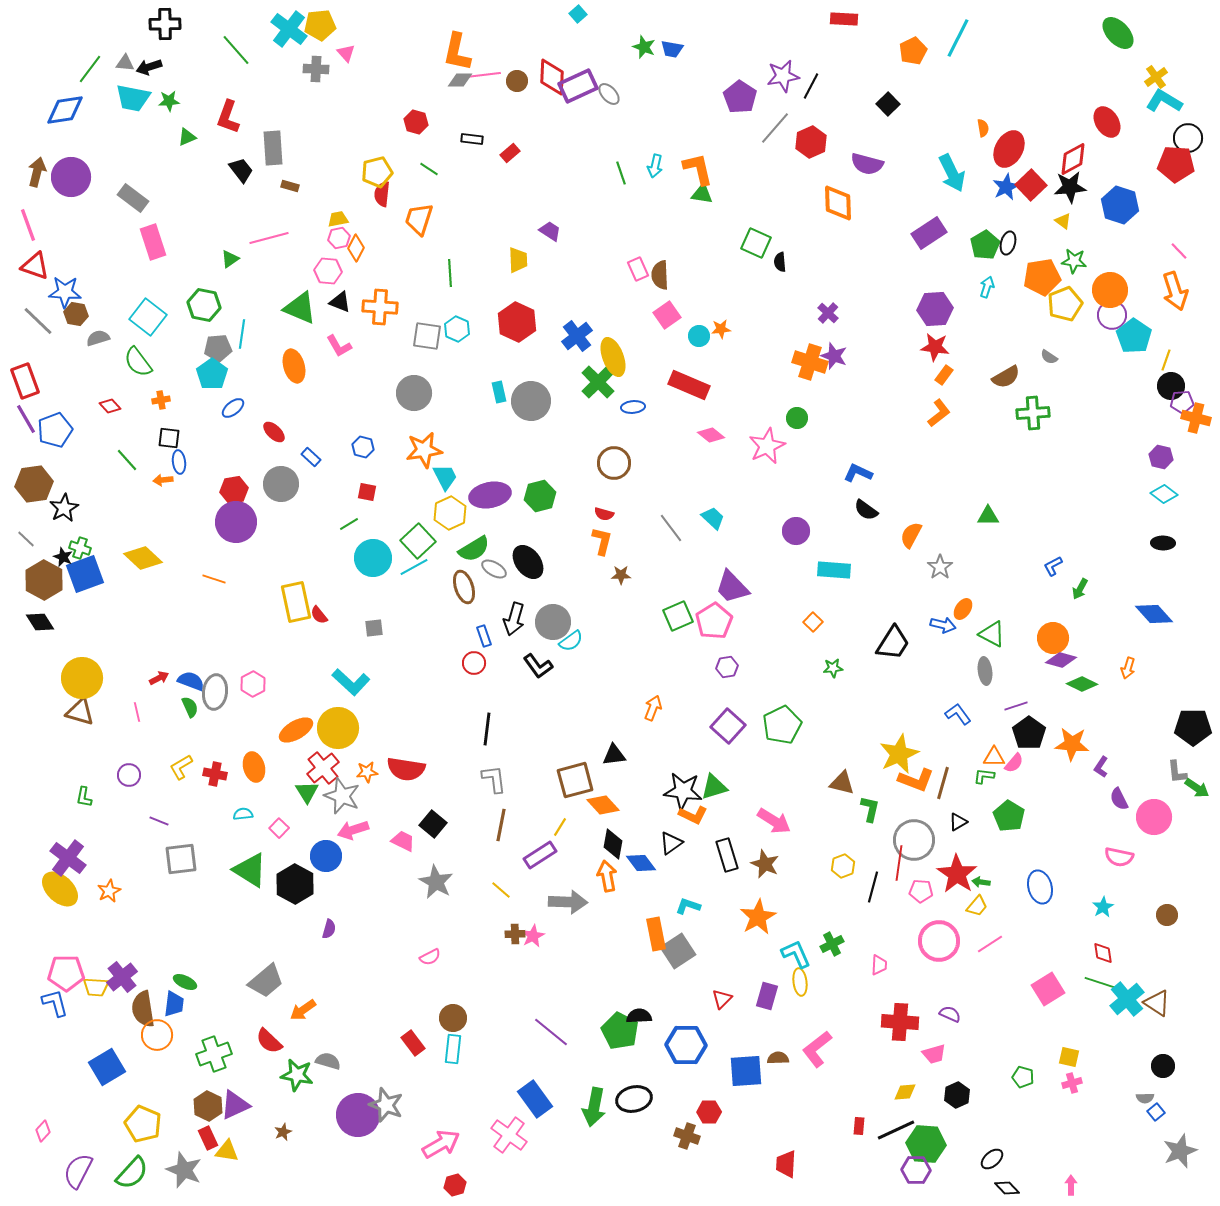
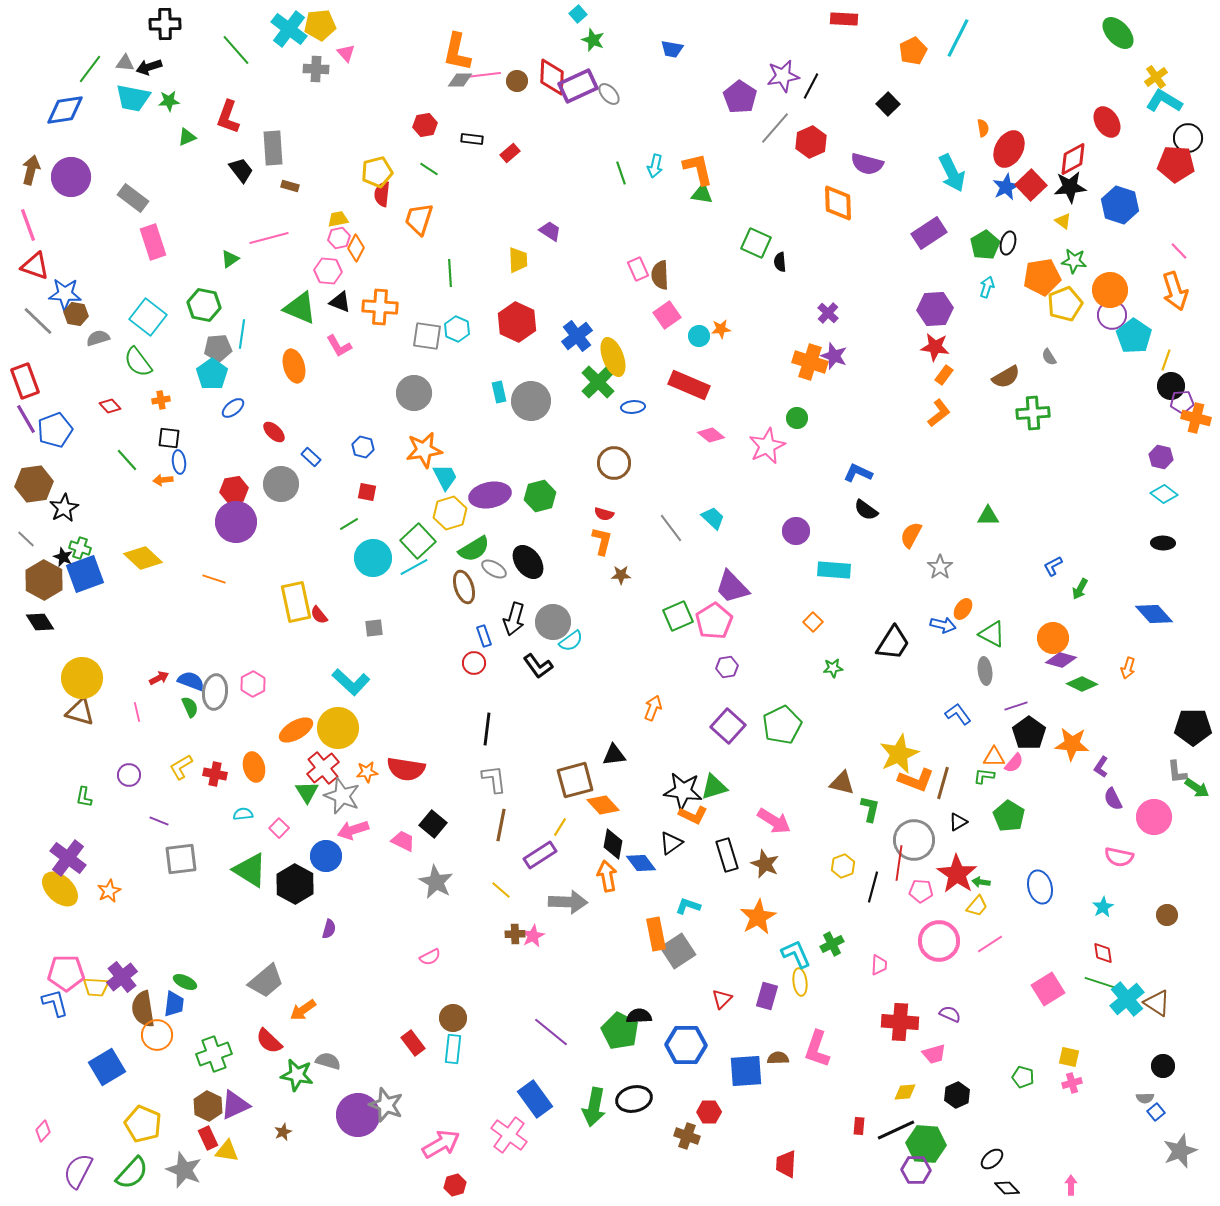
green star at (644, 47): moved 51 px left, 7 px up
red hexagon at (416, 122): moved 9 px right, 3 px down; rotated 25 degrees counterclockwise
brown arrow at (37, 172): moved 6 px left, 2 px up
blue star at (65, 292): moved 2 px down
gray semicircle at (1049, 357): rotated 24 degrees clockwise
yellow hexagon at (450, 513): rotated 8 degrees clockwise
purple semicircle at (1119, 799): moved 6 px left
pink L-shape at (817, 1049): rotated 33 degrees counterclockwise
